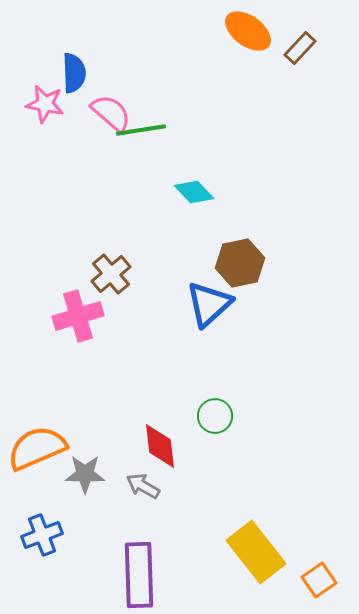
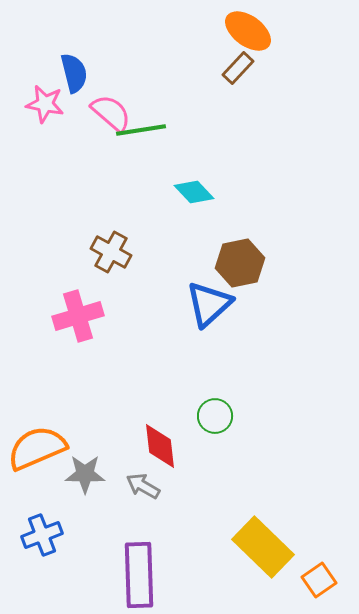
brown rectangle: moved 62 px left, 20 px down
blue semicircle: rotated 12 degrees counterclockwise
brown cross: moved 22 px up; rotated 21 degrees counterclockwise
yellow rectangle: moved 7 px right, 5 px up; rotated 8 degrees counterclockwise
